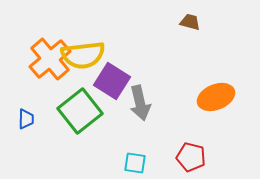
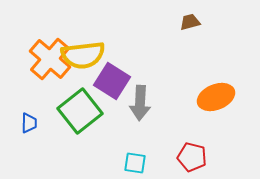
brown trapezoid: rotated 30 degrees counterclockwise
orange cross: rotated 9 degrees counterclockwise
gray arrow: rotated 16 degrees clockwise
blue trapezoid: moved 3 px right, 4 px down
red pentagon: moved 1 px right
